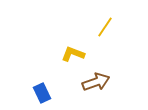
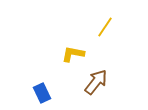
yellow L-shape: rotated 10 degrees counterclockwise
brown arrow: rotated 32 degrees counterclockwise
